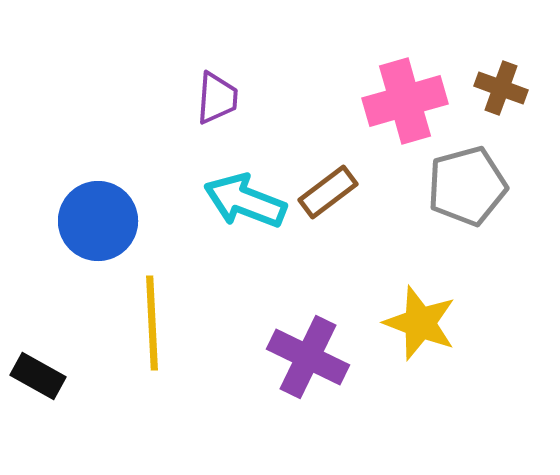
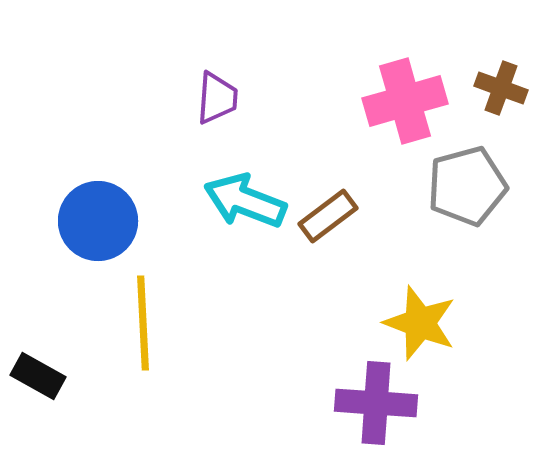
brown rectangle: moved 24 px down
yellow line: moved 9 px left
purple cross: moved 68 px right, 46 px down; rotated 22 degrees counterclockwise
